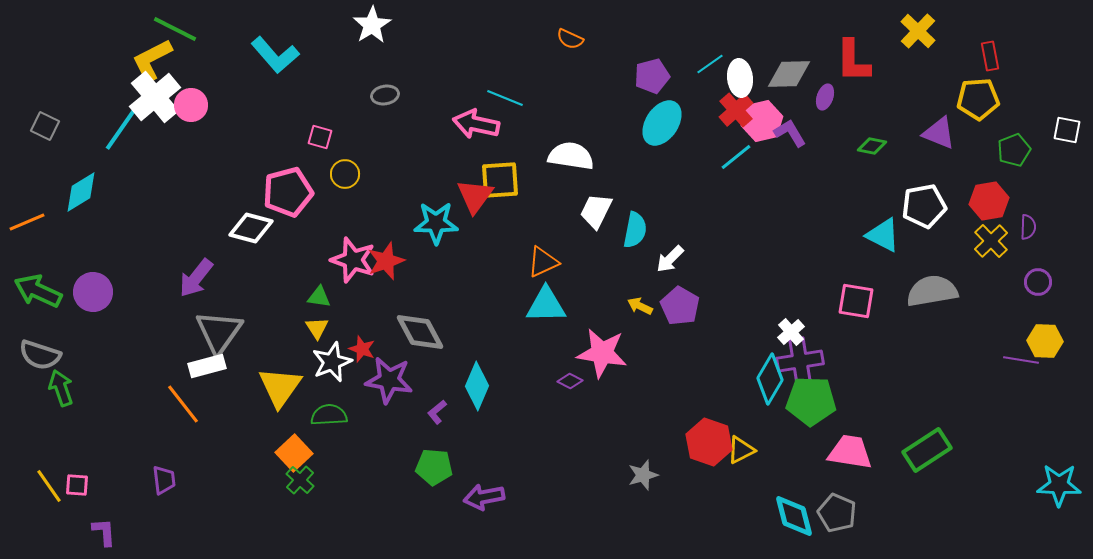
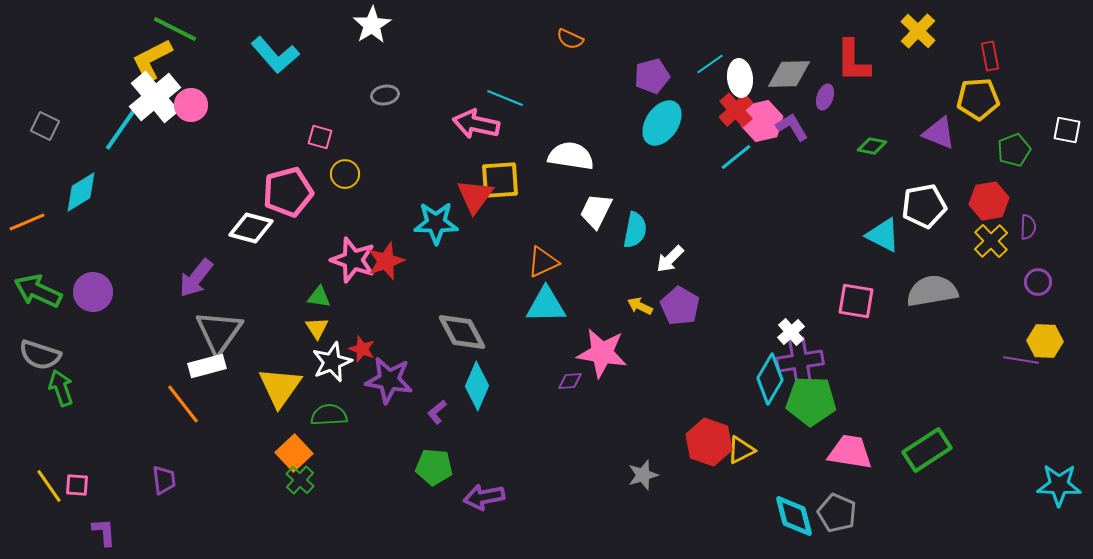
purple L-shape at (790, 133): moved 2 px right, 6 px up
gray diamond at (420, 332): moved 42 px right
purple diamond at (570, 381): rotated 30 degrees counterclockwise
